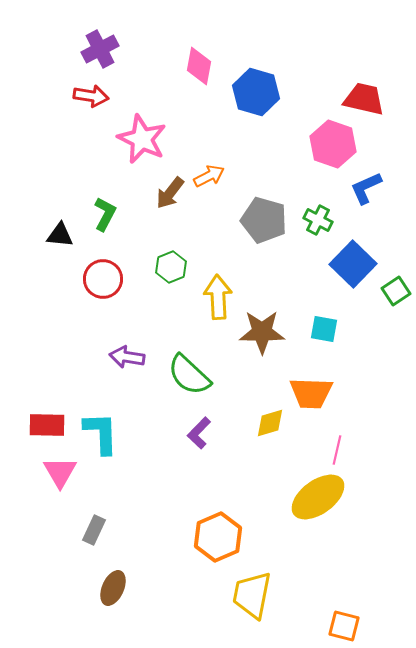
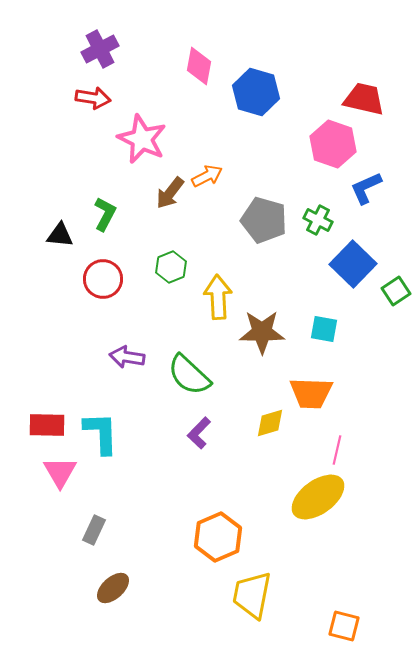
red arrow: moved 2 px right, 2 px down
orange arrow: moved 2 px left
brown ellipse: rotated 24 degrees clockwise
